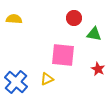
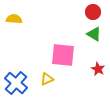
red circle: moved 19 px right, 6 px up
green triangle: rotated 21 degrees clockwise
blue cross: moved 1 px down
